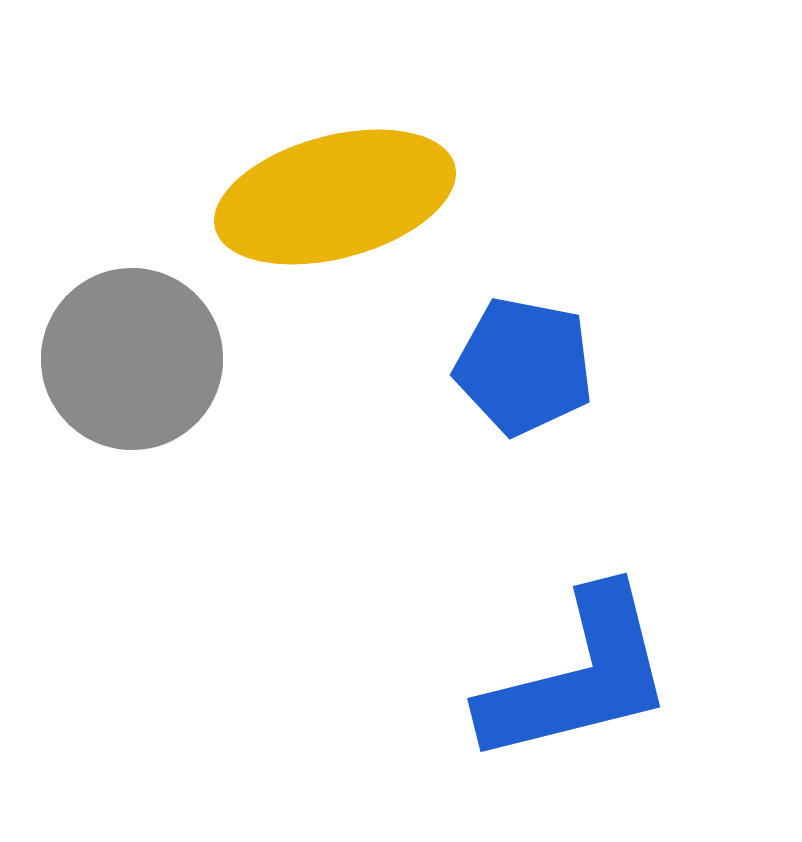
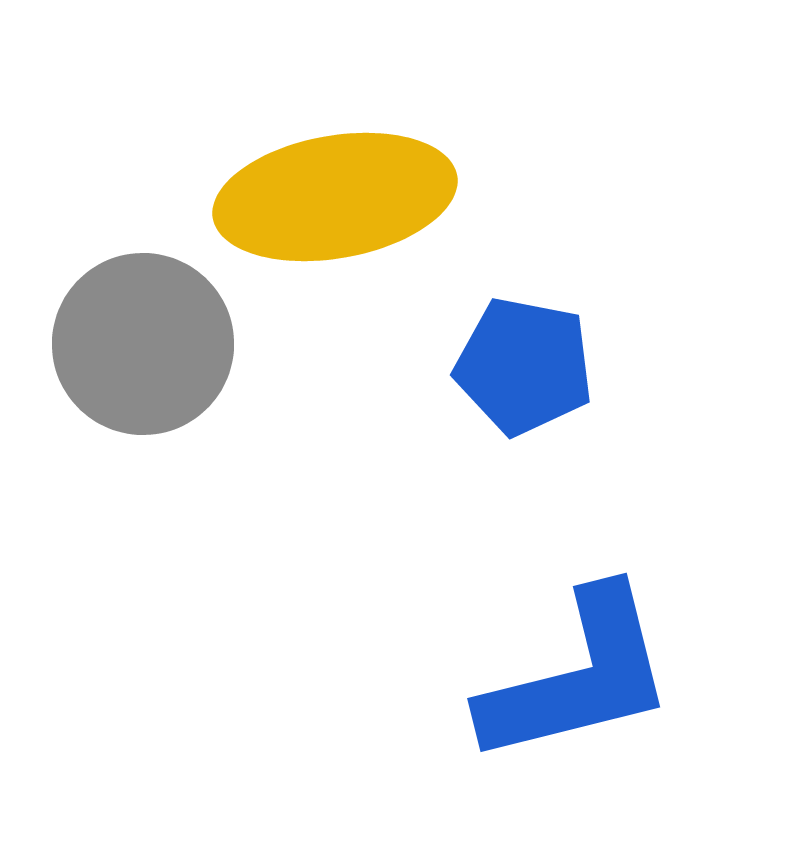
yellow ellipse: rotated 5 degrees clockwise
gray circle: moved 11 px right, 15 px up
